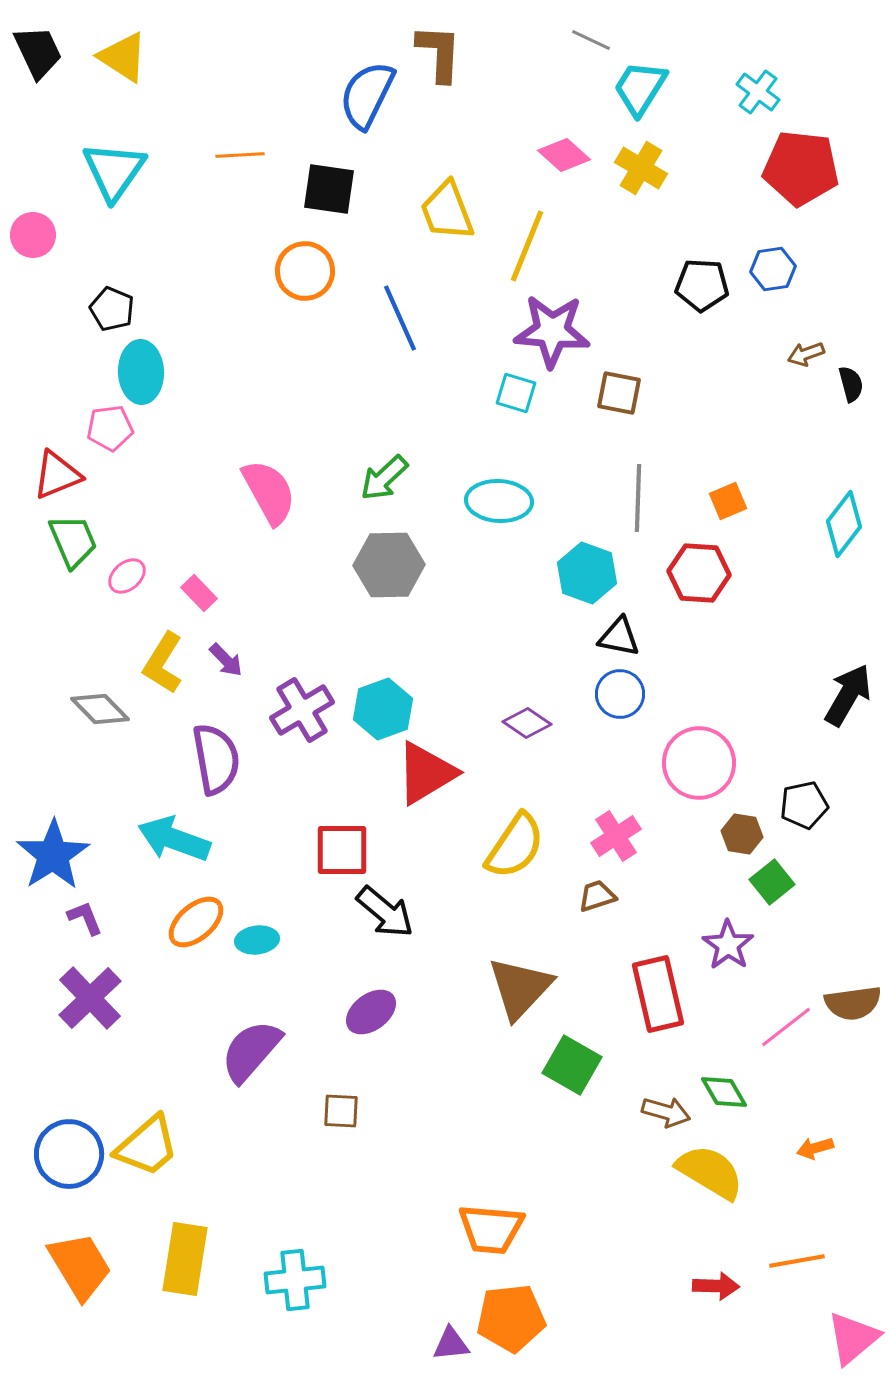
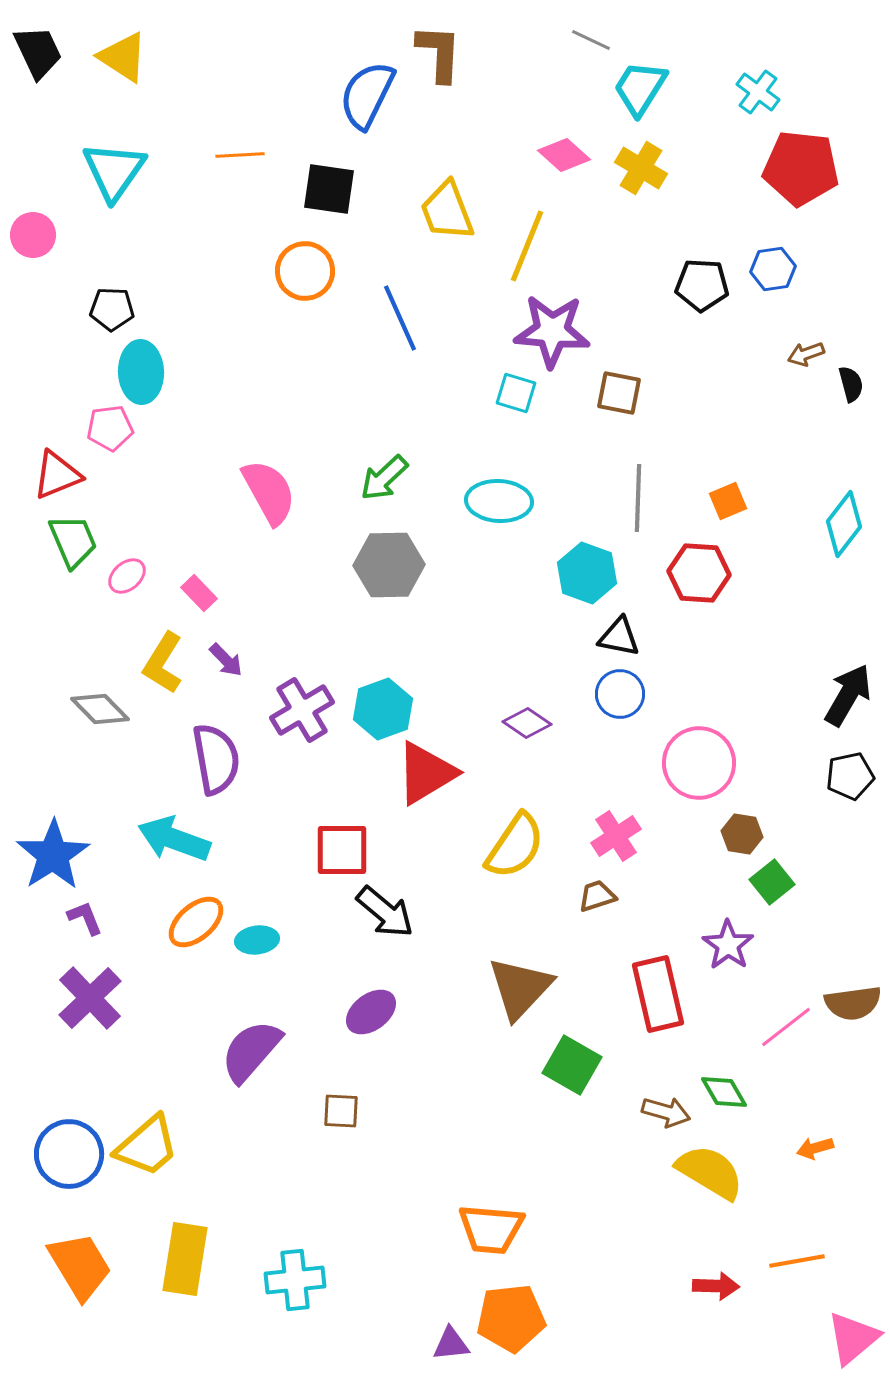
black pentagon at (112, 309): rotated 21 degrees counterclockwise
black pentagon at (804, 805): moved 46 px right, 29 px up
